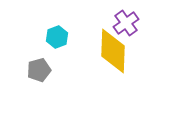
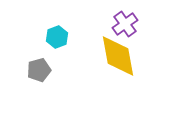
purple cross: moved 1 px left, 1 px down
yellow diamond: moved 5 px right, 5 px down; rotated 12 degrees counterclockwise
